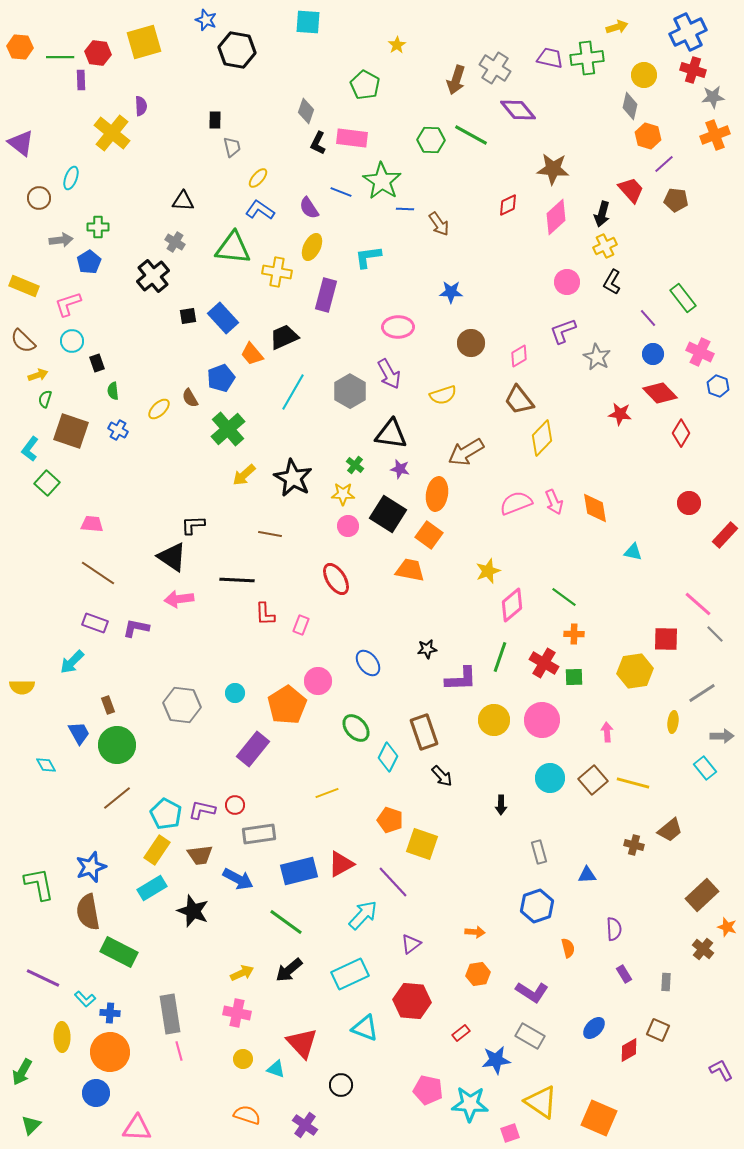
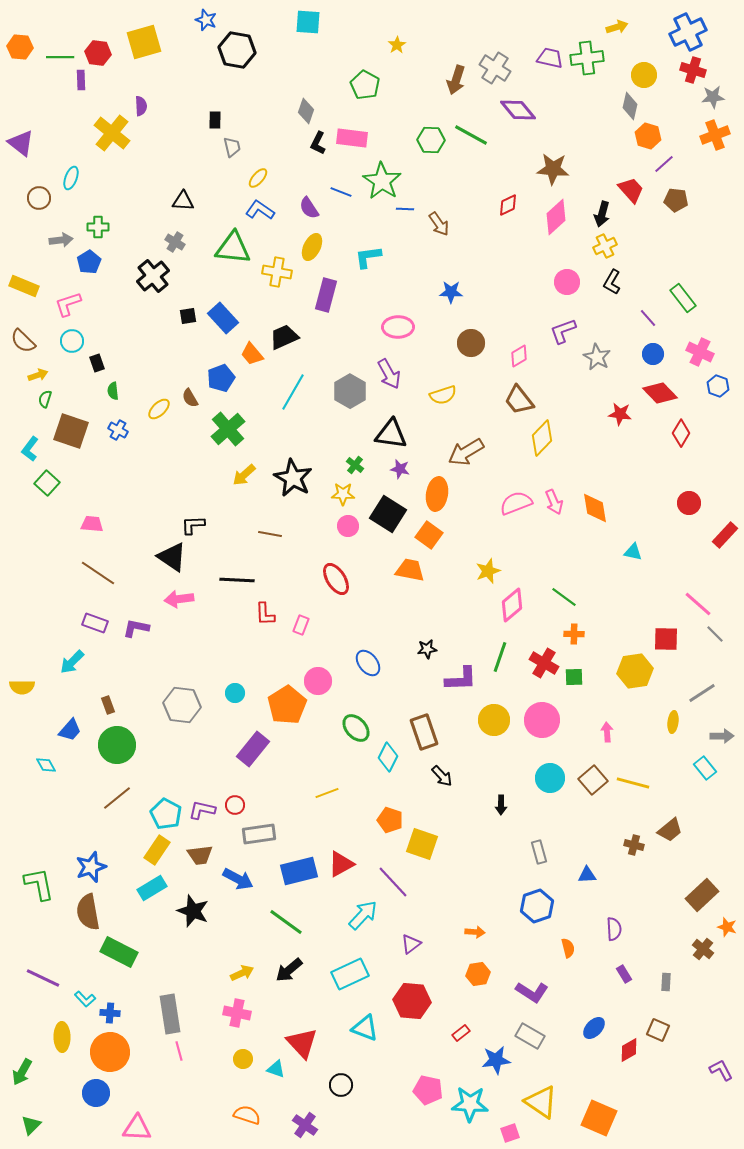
blue trapezoid at (79, 733): moved 9 px left, 3 px up; rotated 70 degrees clockwise
